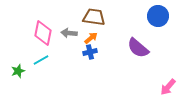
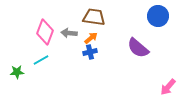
pink diamond: moved 2 px right, 1 px up; rotated 10 degrees clockwise
green star: moved 1 px left, 1 px down; rotated 16 degrees clockwise
